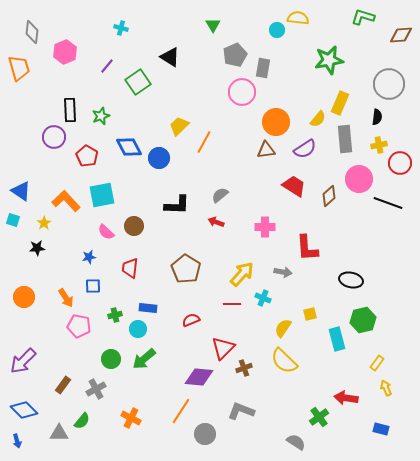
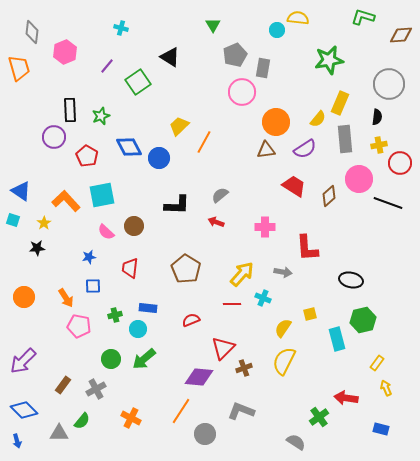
yellow semicircle at (284, 361): rotated 72 degrees clockwise
